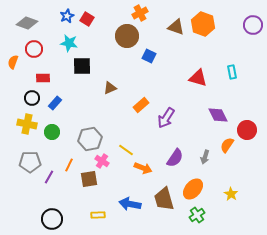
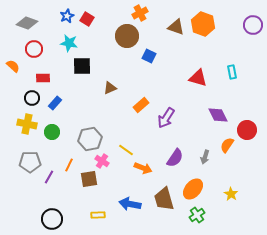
orange semicircle at (13, 62): moved 4 px down; rotated 112 degrees clockwise
